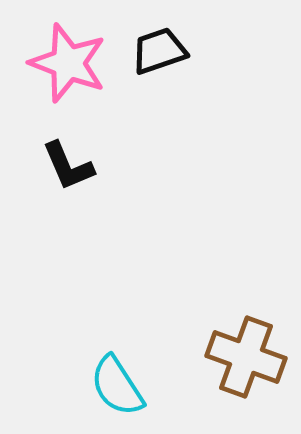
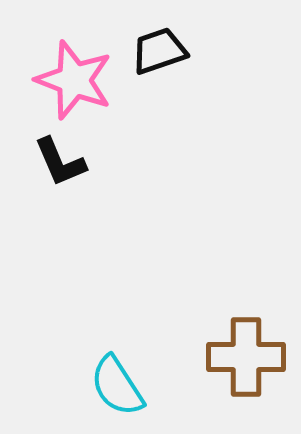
pink star: moved 6 px right, 17 px down
black L-shape: moved 8 px left, 4 px up
brown cross: rotated 20 degrees counterclockwise
